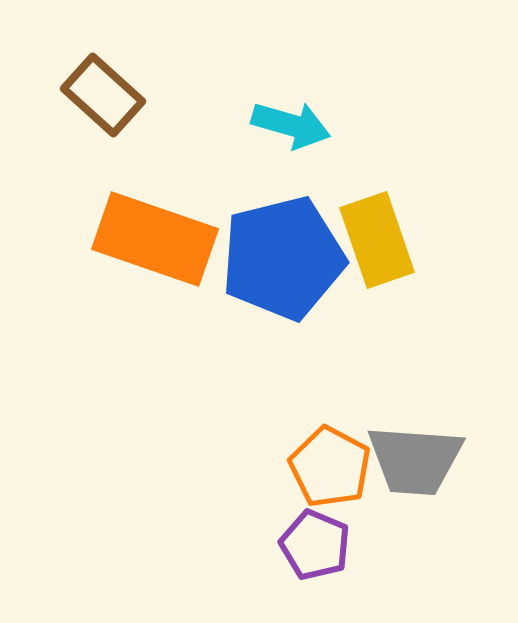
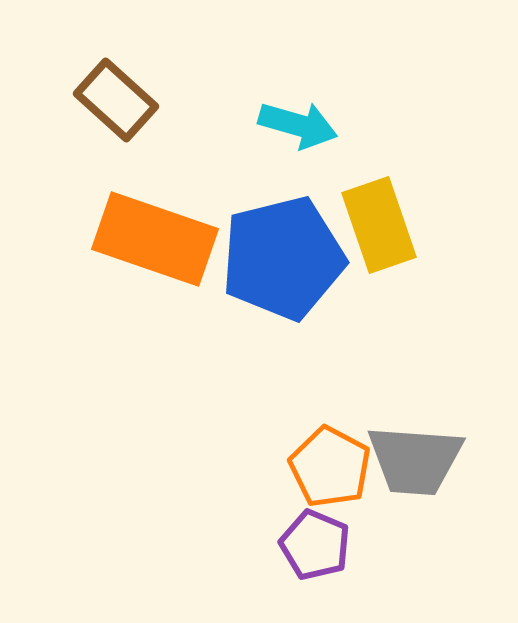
brown rectangle: moved 13 px right, 5 px down
cyan arrow: moved 7 px right
yellow rectangle: moved 2 px right, 15 px up
